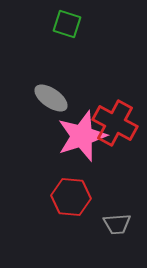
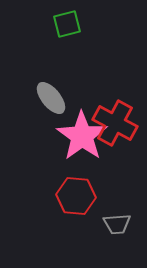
green square: rotated 32 degrees counterclockwise
gray ellipse: rotated 16 degrees clockwise
pink star: rotated 18 degrees counterclockwise
red hexagon: moved 5 px right, 1 px up
